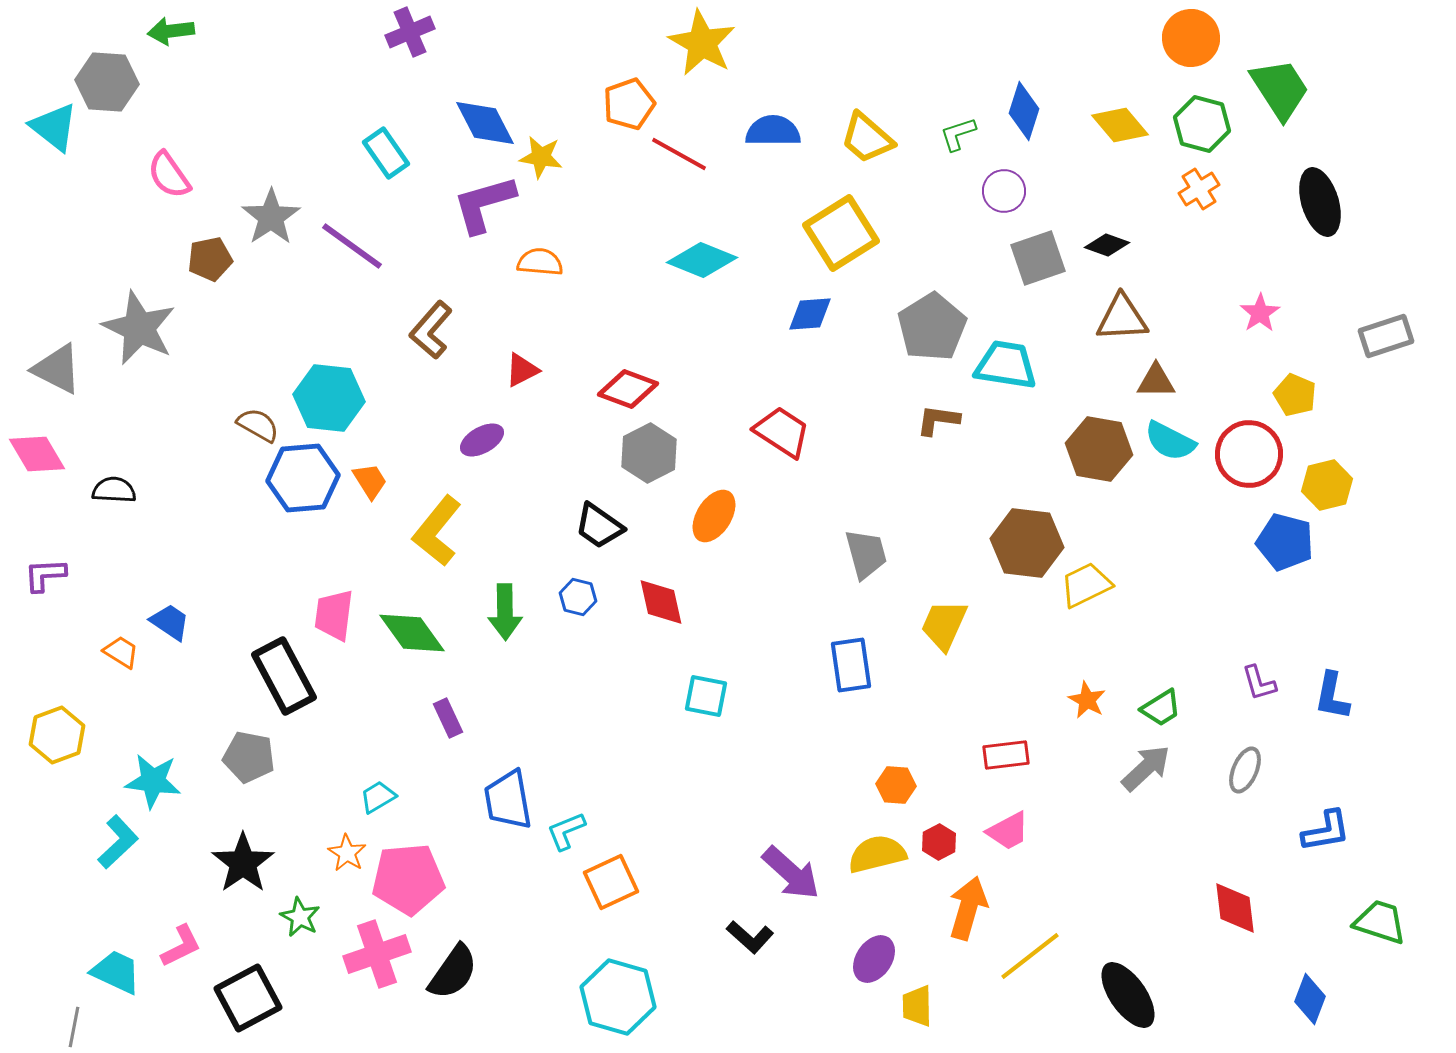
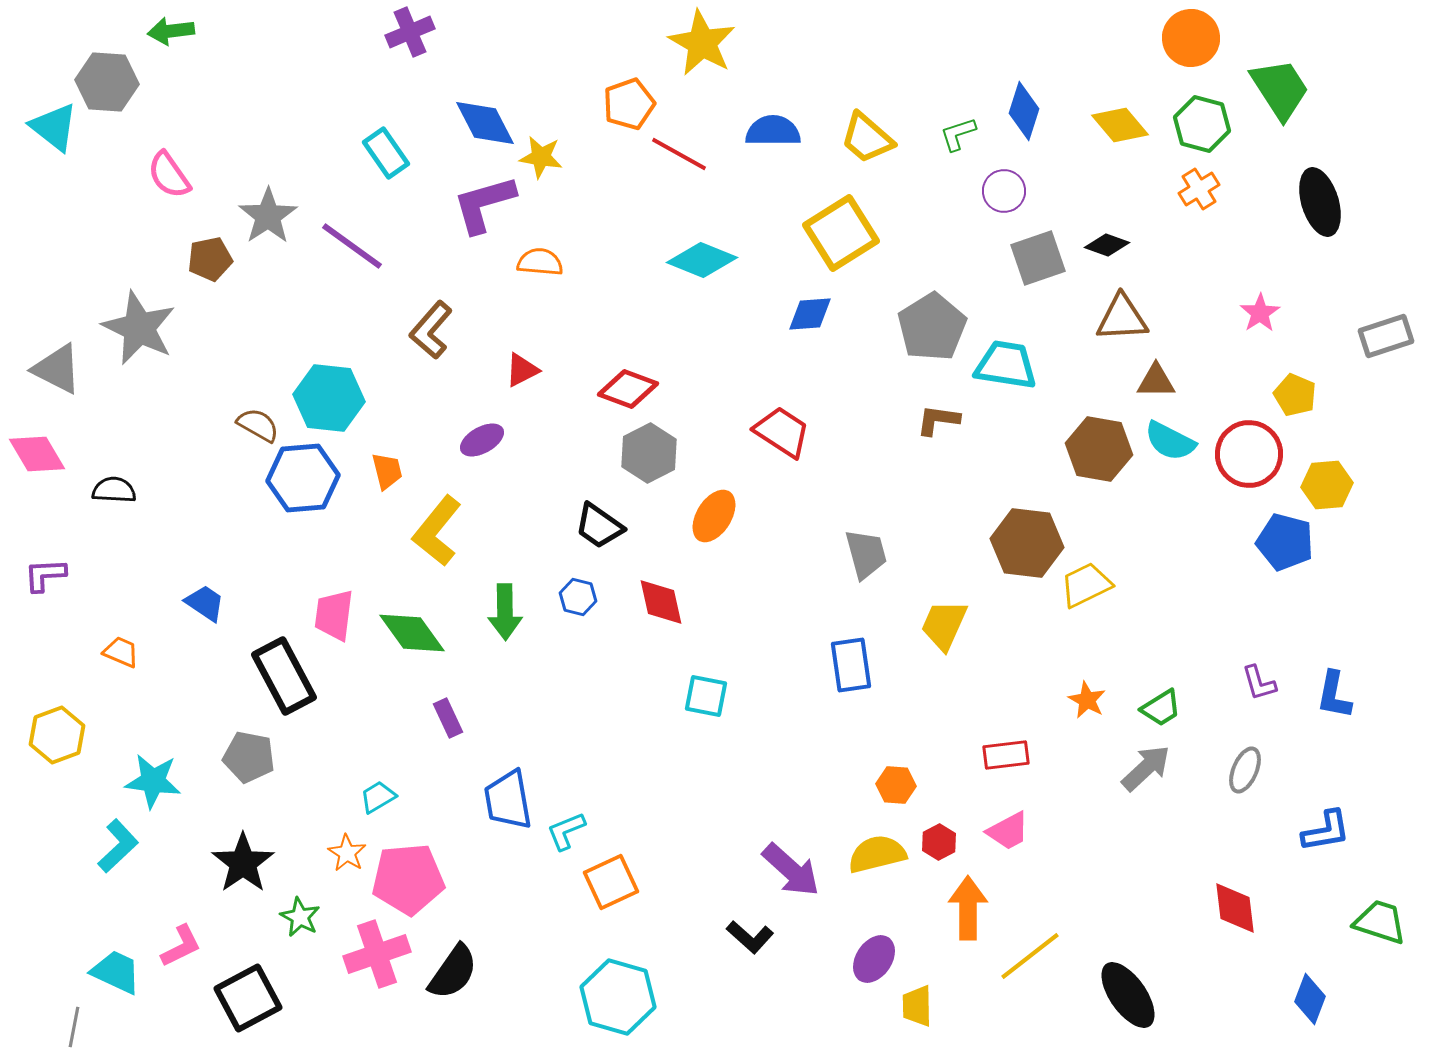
gray star at (271, 217): moved 3 px left, 1 px up
orange trapezoid at (370, 481): moved 17 px right, 10 px up; rotated 18 degrees clockwise
yellow hexagon at (1327, 485): rotated 9 degrees clockwise
blue trapezoid at (170, 622): moved 35 px right, 19 px up
orange trapezoid at (121, 652): rotated 9 degrees counterclockwise
blue L-shape at (1332, 696): moved 2 px right, 1 px up
cyan L-shape at (118, 842): moved 4 px down
purple arrow at (791, 873): moved 3 px up
orange arrow at (968, 908): rotated 16 degrees counterclockwise
